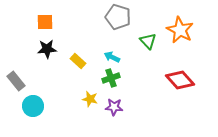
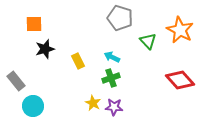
gray pentagon: moved 2 px right, 1 px down
orange square: moved 11 px left, 2 px down
black star: moved 2 px left; rotated 12 degrees counterclockwise
yellow rectangle: rotated 21 degrees clockwise
yellow star: moved 3 px right, 4 px down; rotated 14 degrees clockwise
